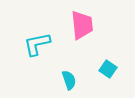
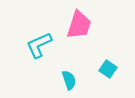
pink trapezoid: moved 3 px left; rotated 24 degrees clockwise
cyan L-shape: moved 2 px right, 1 px down; rotated 12 degrees counterclockwise
